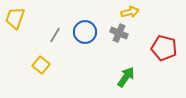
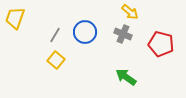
yellow arrow: rotated 54 degrees clockwise
gray cross: moved 4 px right, 1 px down
red pentagon: moved 3 px left, 4 px up
yellow square: moved 15 px right, 5 px up
green arrow: rotated 90 degrees counterclockwise
